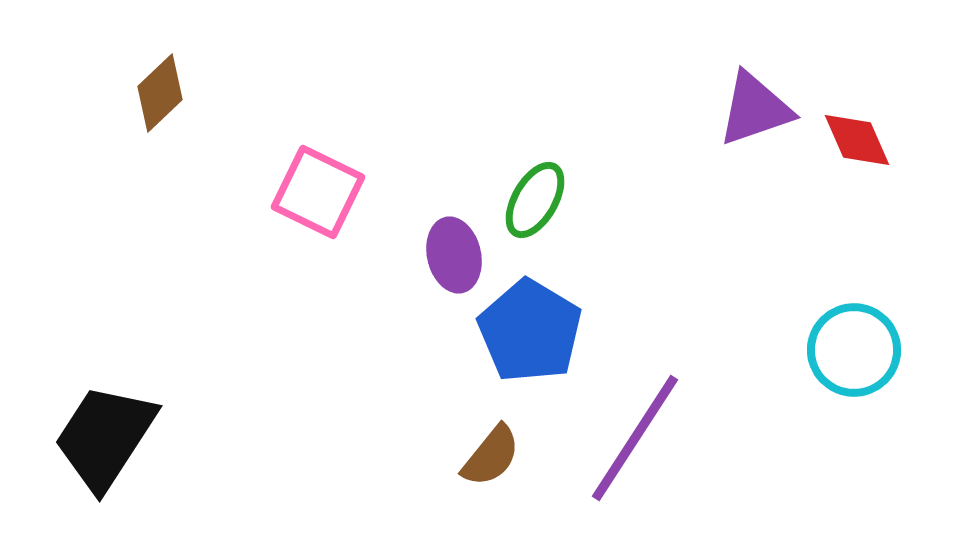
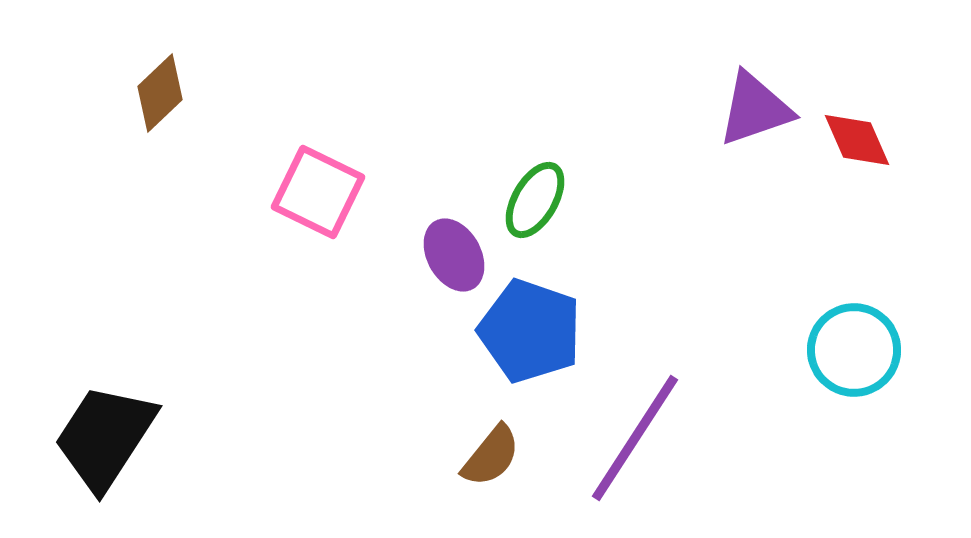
purple ellipse: rotated 16 degrees counterclockwise
blue pentagon: rotated 12 degrees counterclockwise
